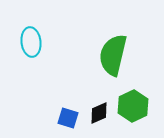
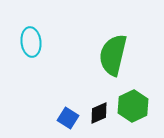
blue square: rotated 15 degrees clockwise
